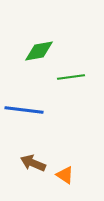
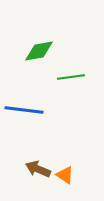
brown arrow: moved 5 px right, 6 px down
